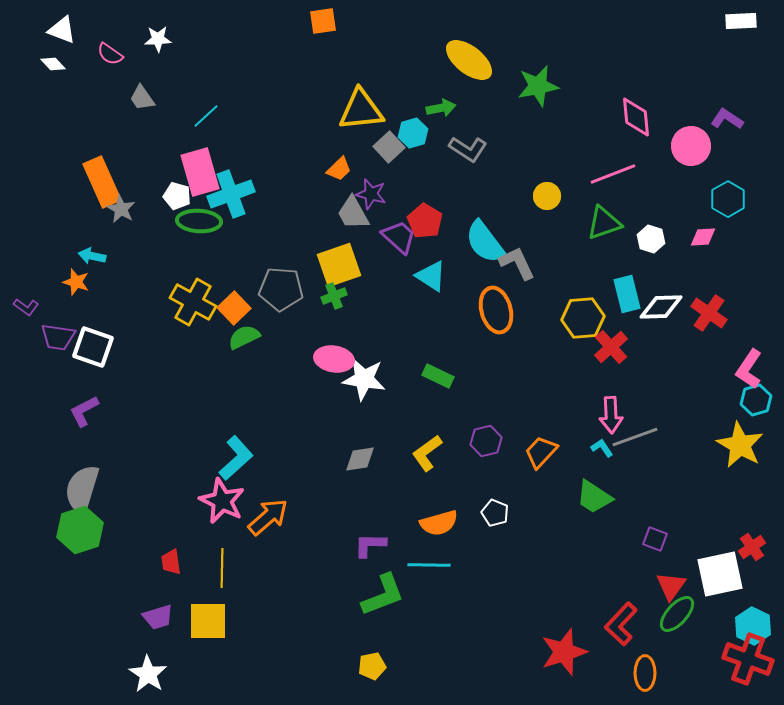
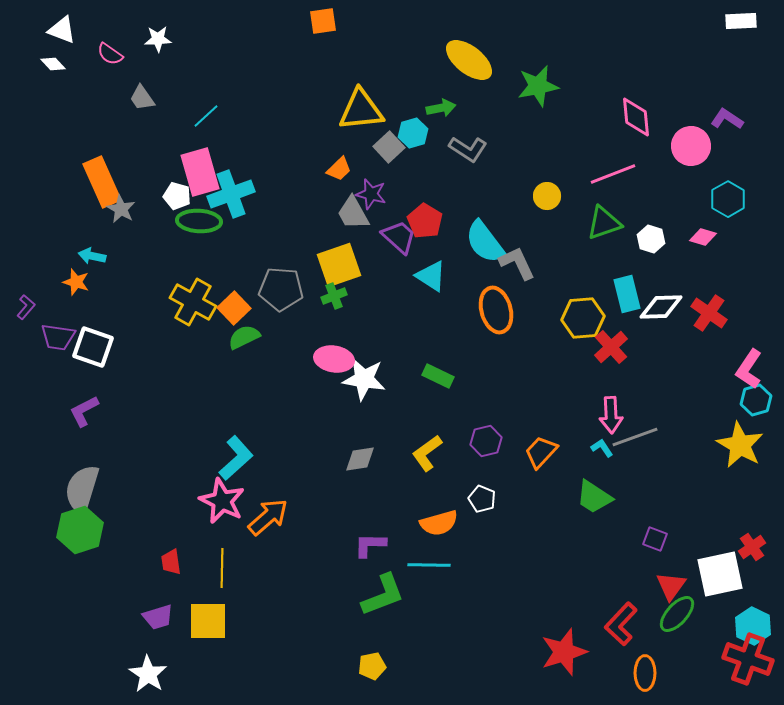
pink diamond at (703, 237): rotated 20 degrees clockwise
purple L-shape at (26, 307): rotated 85 degrees counterclockwise
white pentagon at (495, 513): moved 13 px left, 14 px up
